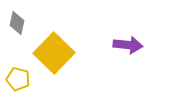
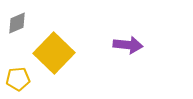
gray diamond: rotated 55 degrees clockwise
yellow pentagon: rotated 20 degrees counterclockwise
